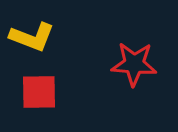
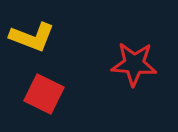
red square: moved 5 px right, 2 px down; rotated 27 degrees clockwise
